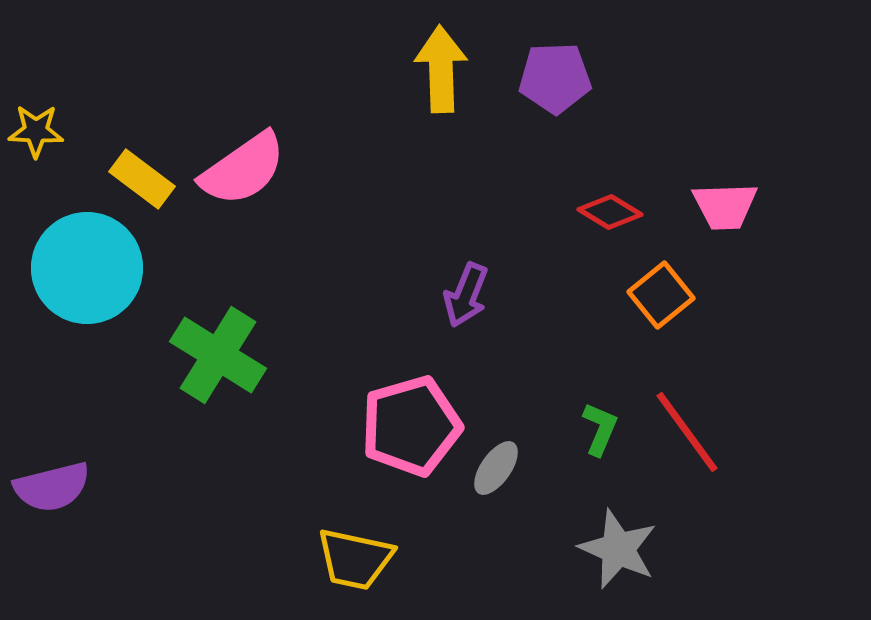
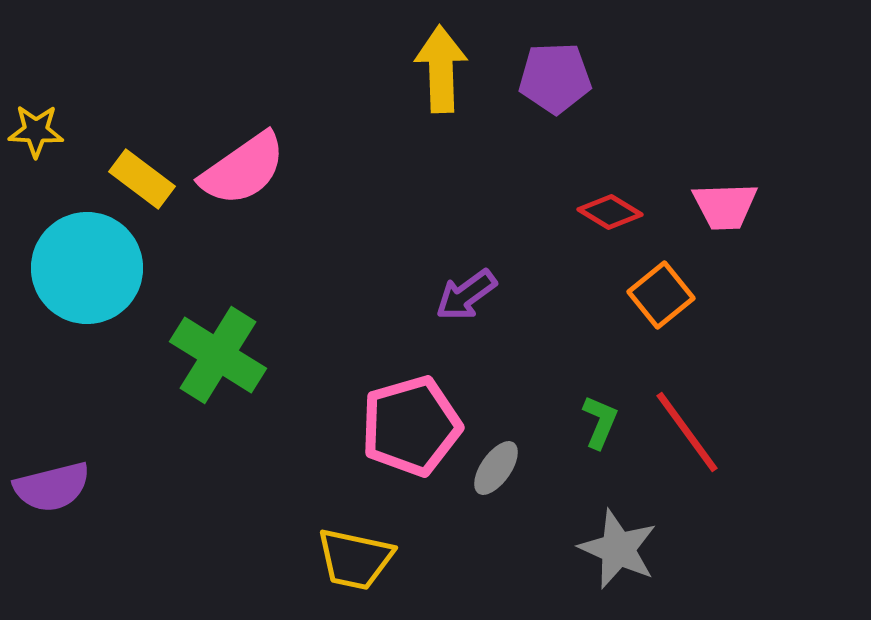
purple arrow: rotated 32 degrees clockwise
green L-shape: moved 7 px up
